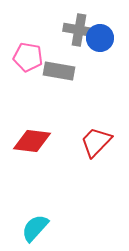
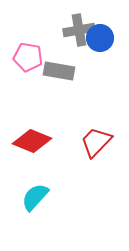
gray cross: rotated 20 degrees counterclockwise
red diamond: rotated 15 degrees clockwise
cyan semicircle: moved 31 px up
